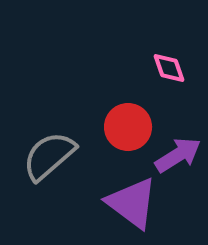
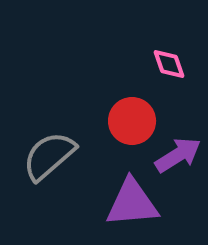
pink diamond: moved 4 px up
red circle: moved 4 px right, 6 px up
purple triangle: rotated 42 degrees counterclockwise
